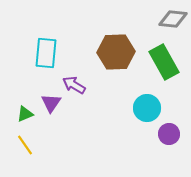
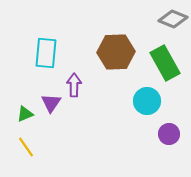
gray diamond: rotated 16 degrees clockwise
green rectangle: moved 1 px right, 1 px down
purple arrow: rotated 60 degrees clockwise
cyan circle: moved 7 px up
yellow line: moved 1 px right, 2 px down
